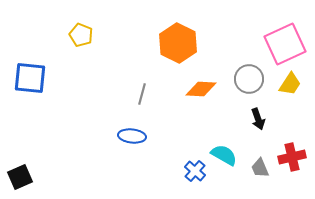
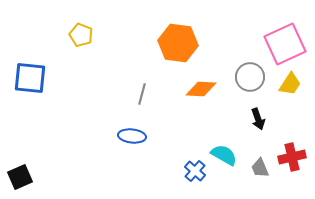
orange hexagon: rotated 18 degrees counterclockwise
gray circle: moved 1 px right, 2 px up
